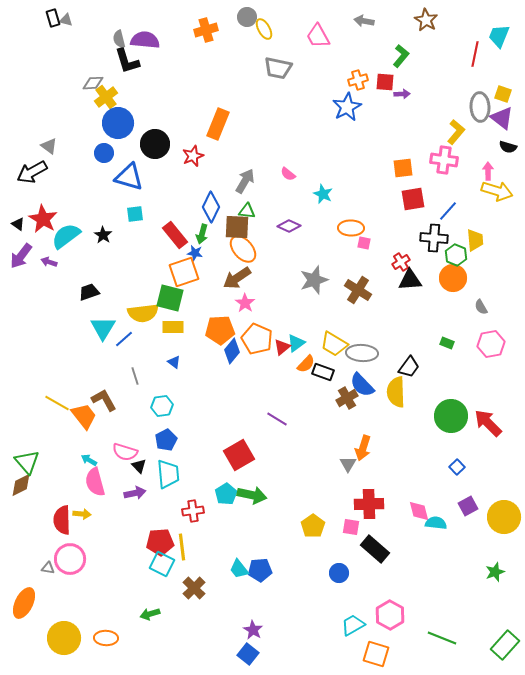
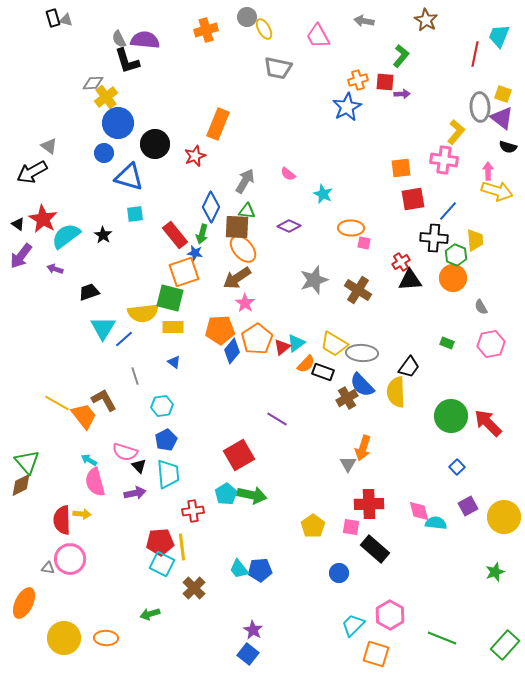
gray semicircle at (119, 39): rotated 12 degrees counterclockwise
red star at (193, 156): moved 2 px right
orange square at (403, 168): moved 2 px left
purple arrow at (49, 262): moved 6 px right, 7 px down
orange pentagon at (257, 339): rotated 16 degrees clockwise
cyan trapezoid at (353, 625): rotated 15 degrees counterclockwise
